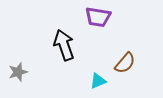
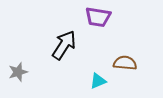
black arrow: rotated 52 degrees clockwise
brown semicircle: rotated 125 degrees counterclockwise
